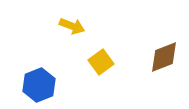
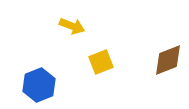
brown diamond: moved 4 px right, 3 px down
yellow square: rotated 15 degrees clockwise
